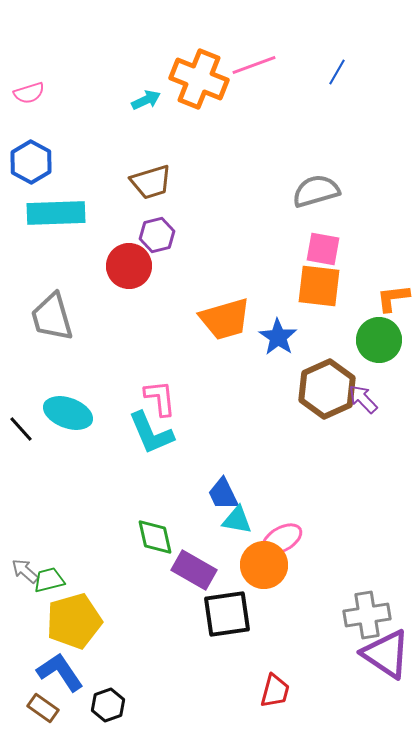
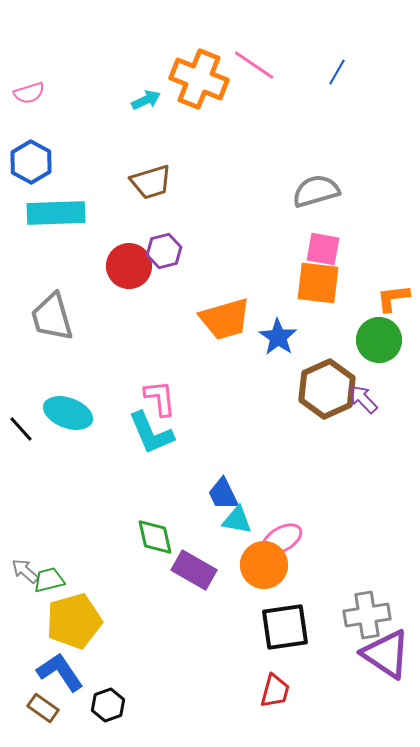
pink line: rotated 54 degrees clockwise
purple hexagon: moved 7 px right, 16 px down
orange square: moved 1 px left, 3 px up
black square: moved 58 px right, 13 px down
